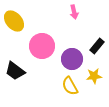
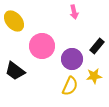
yellow semicircle: rotated 126 degrees counterclockwise
